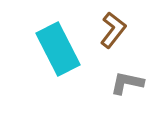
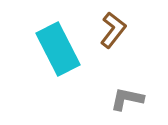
gray L-shape: moved 16 px down
